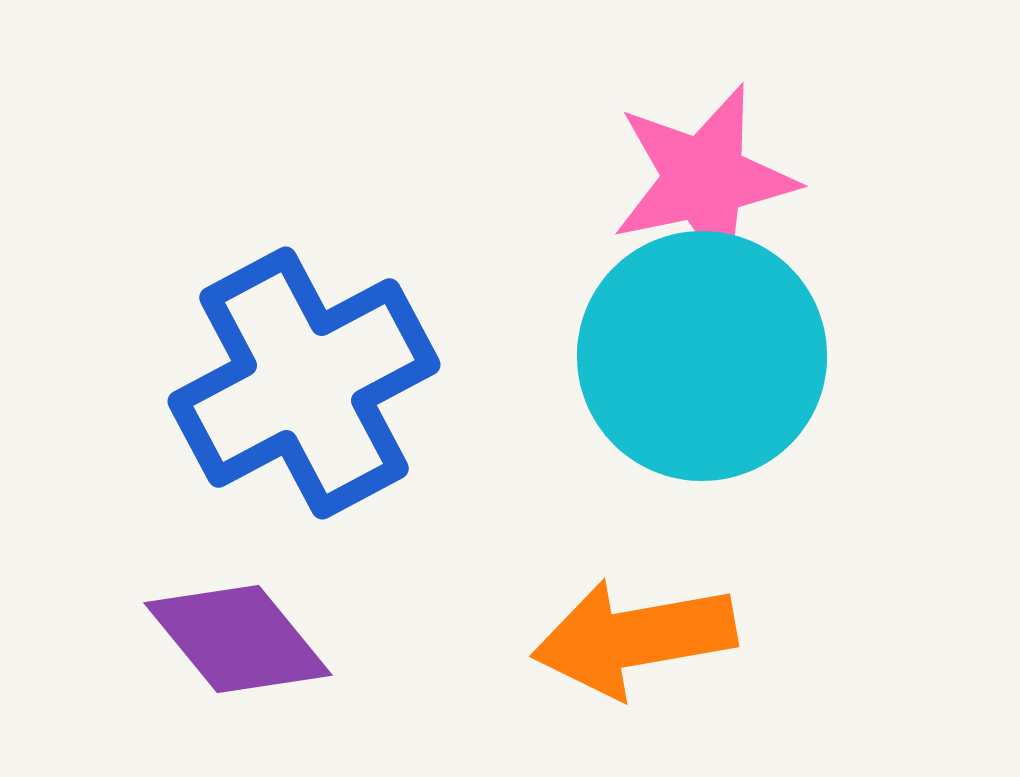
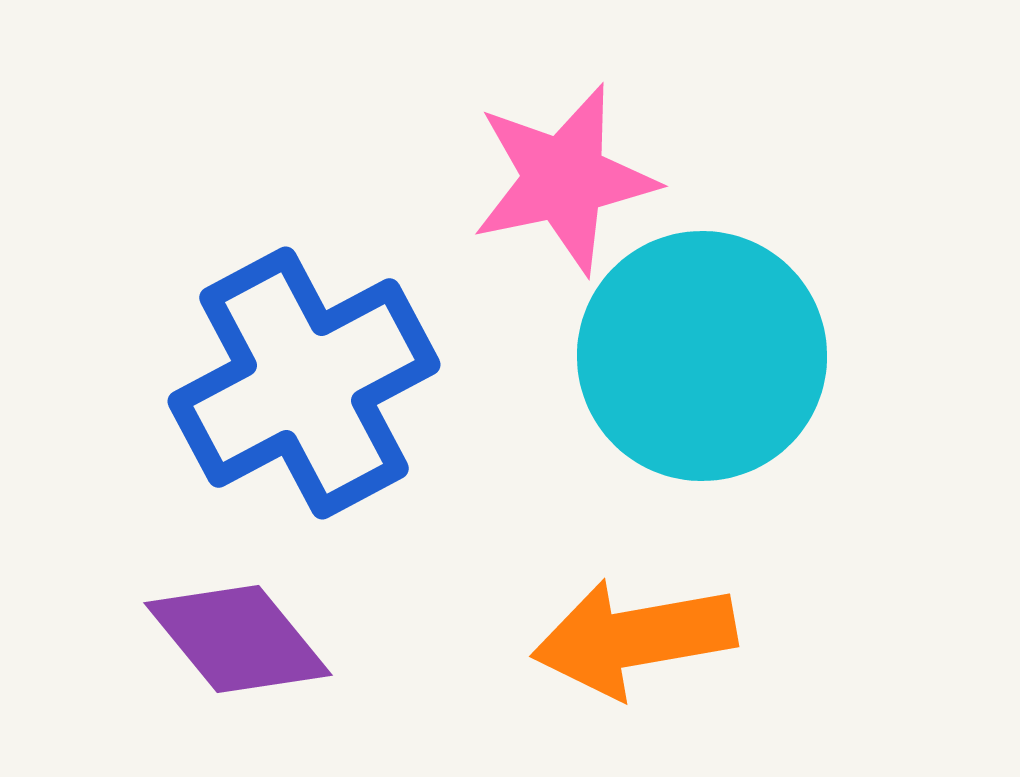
pink star: moved 140 px left
